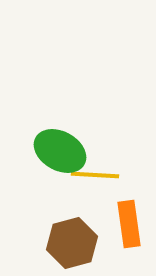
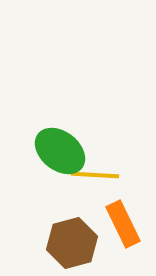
green ellipse: rotated 9 degrees clockwise
orange rectangle: moved 6 px left; rotated 18 degrees counterclockwise
